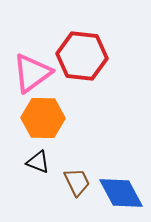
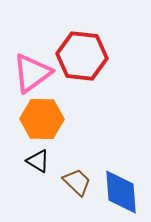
orange hexagon: moved 1 px left, 1 px down
black triangle: moved 1 px up; rotated 10 degrees clockwise
brown trapezoid: rotated 20 degrees counterclockwise
blue diamond: moved 1 px up; rotated 24 degrees clockwise
